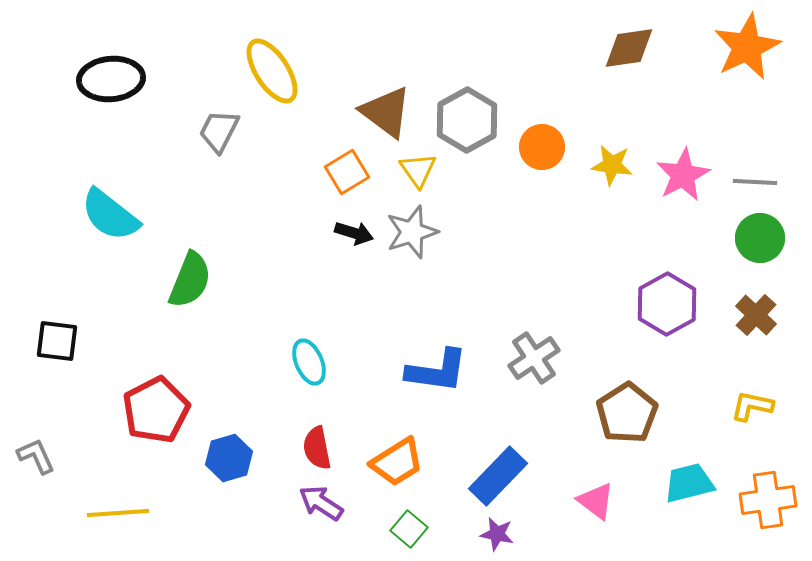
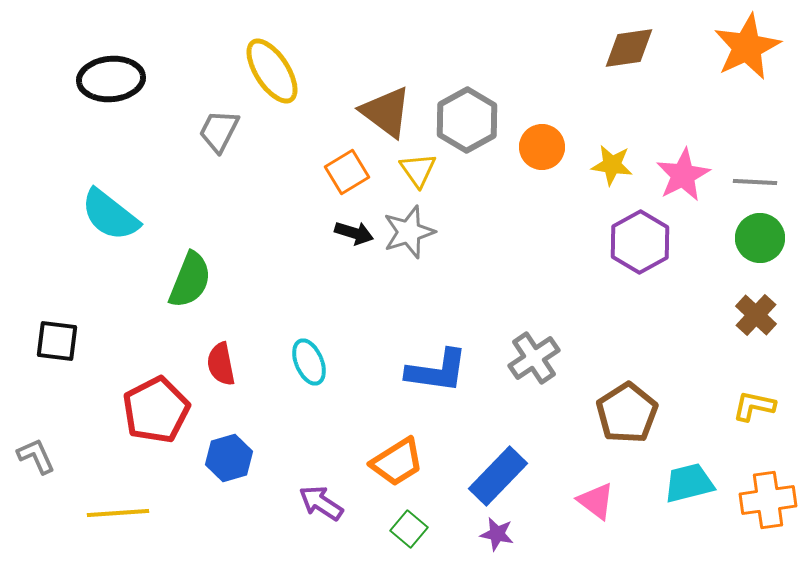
gray star: moved 3 px left
purple hexagon: moved 27 px left, 62 px up
yellow L-shape: moved 2 px right
red semicircle: moved 96 px left, 84 px up
